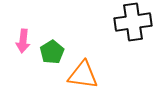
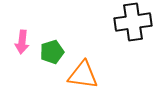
pink arrow: moved 1 px left, 1 px down
green pentagon: rotated 15 degrees clockwise
